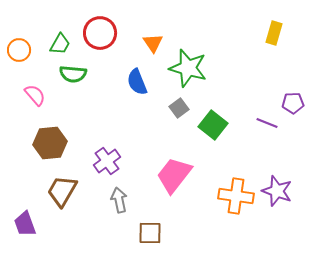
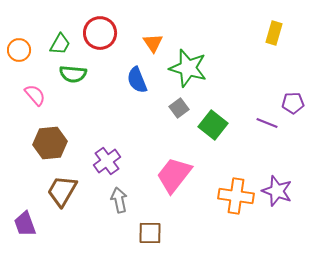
blue semicircle: moved 2 px up
